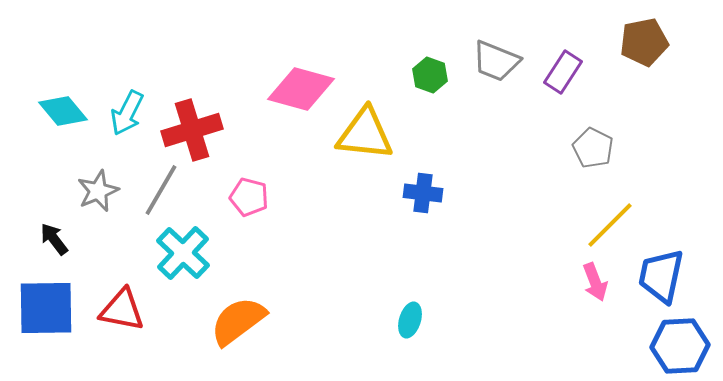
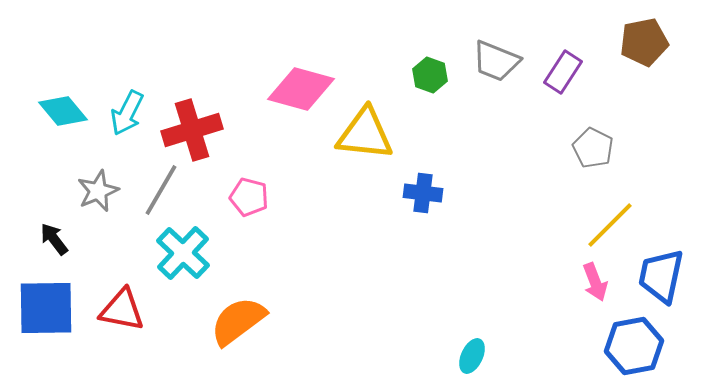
cyan ellipse: moved 62 px right, 36 px down; rotated 8 degrees clockwise
blue hexagon: moved 46 px left; rotated 8 degrees counterclockwise
